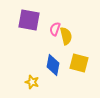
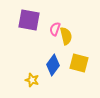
blue diamond: rotated 25 degrees clockwise
yellow star: moved 2 px up
